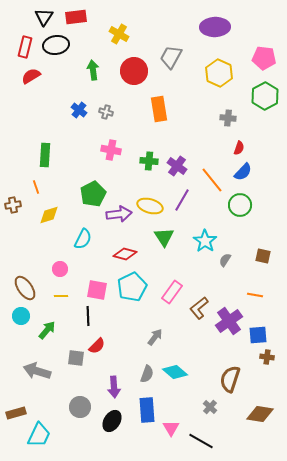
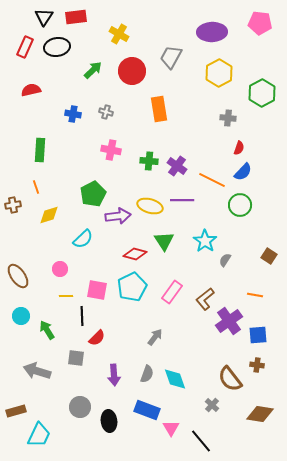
purple ellipse at (215, 27): moved 3 px left, 5 px down
black ellipse at (56, 45): moved 1 px right, 2 px down
red rectangle at (25, 47): rotated 10 degrees clockwise
pink pentagon at (264, 58): moved 4 px left, 35 px up
green arrow at (93, 70): rotated 54 degrees clockwise
red circle at (134, 71): moved 2 px left
yellow hexagon at (219, 73): rotated 8 degrees clockwise
red semicircle at (31, 76): moved 14 px down; rotated 18 degrees clockwise
green hexagon at (265, 96): moved 3 px left, 3 px up
blue cross at (79, 110): moved 6 px left, 4 px down; rotated 28 degrees counterclockwise
green rectangle at (45, 155): moved 5 px left, 5 px up
orange line at (212, 180): rotated 24 degrees counterclockwise
purple line at (182, 200): rotated 60 degrees clockwise
purple arrow at (119, 214): moved 1 px left, 2 px down
green triangle at (164, 237): moved 4 px down
cyan semicircle at (83, 239): rotated 20 degrees clockwise
red diamond at (125, 254): moved 10 px right
brown square at (263, 256): moved 6 px right; rotated 21 degrees clockwise
brown ellipse at (25, 288): moved 7 px left, 12 px up
yellow line at (61, 296): moved 5 px right
brown L-shape at (199, 308): moved 6 px right, 9 px up
black line at (88, 316): moved 6 px left
green arrow at (47, 330): rotated 72 degrees counterclockwise
red semicircle at (97, 346): moved 8 px up
brown cross at (267, 357): moved 10 px left, 8 px down
cyan diamond at (175, 372): moved 7 px down; rotated 30 degrees clockwise
brown semicircle at (230, 379): rotated 56 degrees counterclockwise
purple arrow at (114, 387): moved 12 px up
gray cross at (210, 407): moved 2 px right, 2 px up
blue rectangle at (147, 410): rotated 65 degrees counterclockwise
brown rectangle at (16, 413): moved 2 px up
black ellipse at (112, 421): moved 3 px left; rotated 40 degrees counterclockwise
black line at (201, 441): rotated 20 degrees clockwise
